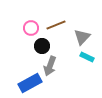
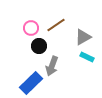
brown line: rotated 12 degrees counterclockwise
gray triangle: moved 1 px right; rotated 18 degrees clockwise
black circle: moved 3 px left
gray arrow: moved 2 px right
blue rectangle: moved 1 px right; rotated 15 degrees counterclockwise
